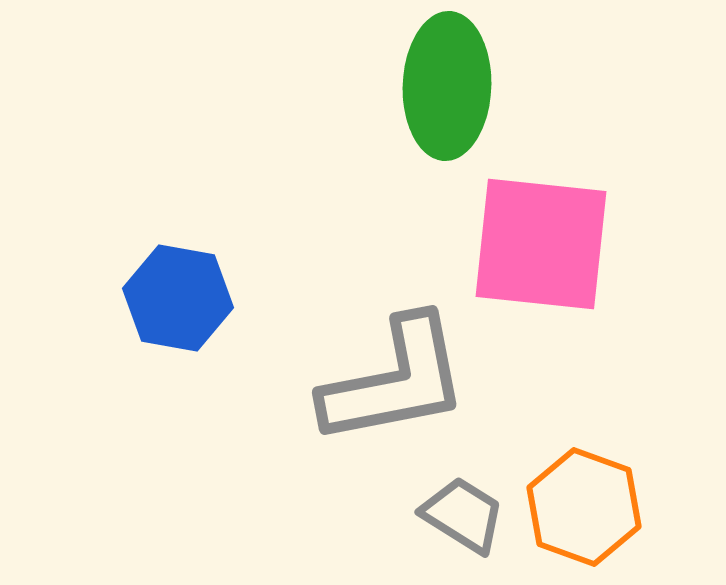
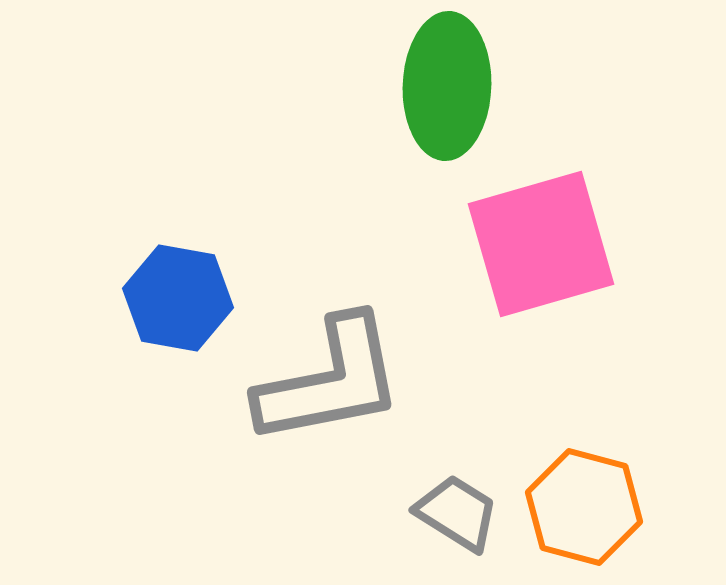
pink square: rotated 22 degrees counterclockwise
gray L-shape: moved 65 px left
orange hexagon: rotated 5 degrees counterclockwise
gray trapezoid: moved 6 px left, 2 px up
